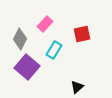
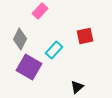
pink rectangle: moved 5 px left, 13 px up
red square: moved 3 px right, 2 px down
cyan rectangle: rotated 12 degrees clockwise
purple square: moved 2 px right; rotated 10 degrees counterclockwise
